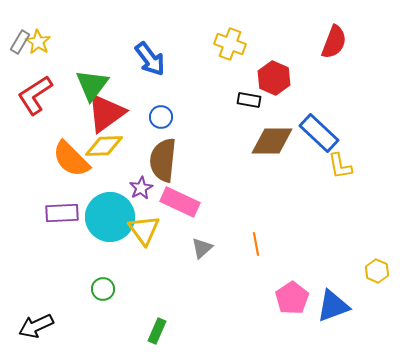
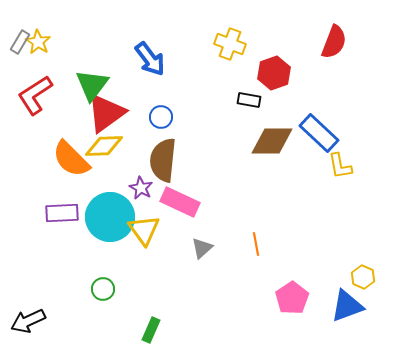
red hexagon: moved 5 px up; rotated 16 degrees clockwise
purple star: rotated 15 degrees counterclockwise
yellow hexagon: moved 14 px left, 6 px down
blue triangle: moved 14 px right
black arrow: moved 8 px left, 5 px up
green rectangle: moved 6 px left, 1 px up
